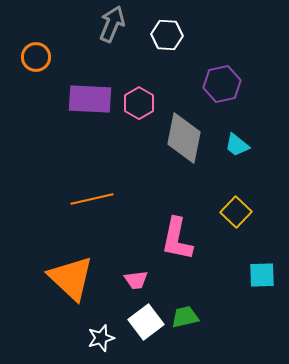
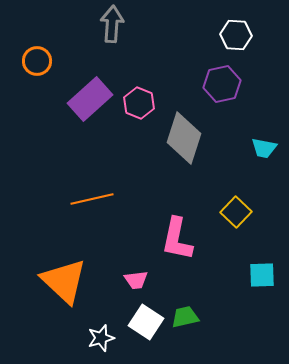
gray arrow: rotated 18 degrees counterclockwise
white hexagon: moved 69 px right
orange circle: moved 1 px right, 4 px down
purple rectangle: rotated 45 degrees counterclockwise
pink hexagon: rotated 8 degrees counterclockwise
gray diamond: rotated 6 degrees clockwise
cyan trapezoid: moved 27 px right, 3 px down; rotated 28 degrees counterclockwise
orange triangle: moved 7 px left, 3 px down
white square: rotated 20 degrees counterclockwise
